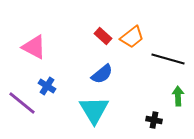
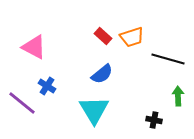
orange trapezoid: rotated 20 degrees clockwise
